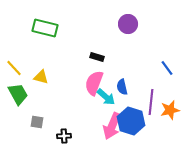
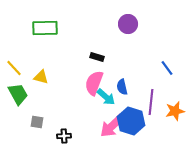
green rectangle: rotated 15 degrees counterclockwise
orange star: moved 5 px right, 1 px down
pink arrow: rotated 24 degrees clockwise
